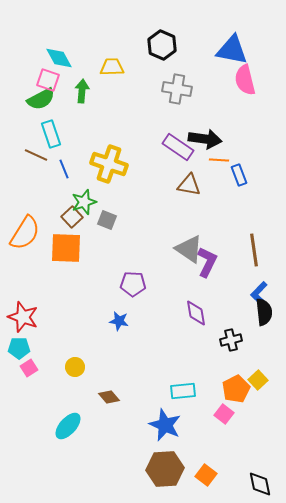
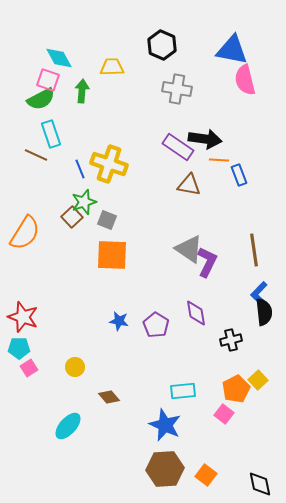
blue line at (64, 169): moved 16 px right
orange square at (66, 248): moved 46 px right, 7 px down
purple pentagon at (133, 284): moved 23 px right, 41 px down; rotated 30 degrees clockwise
